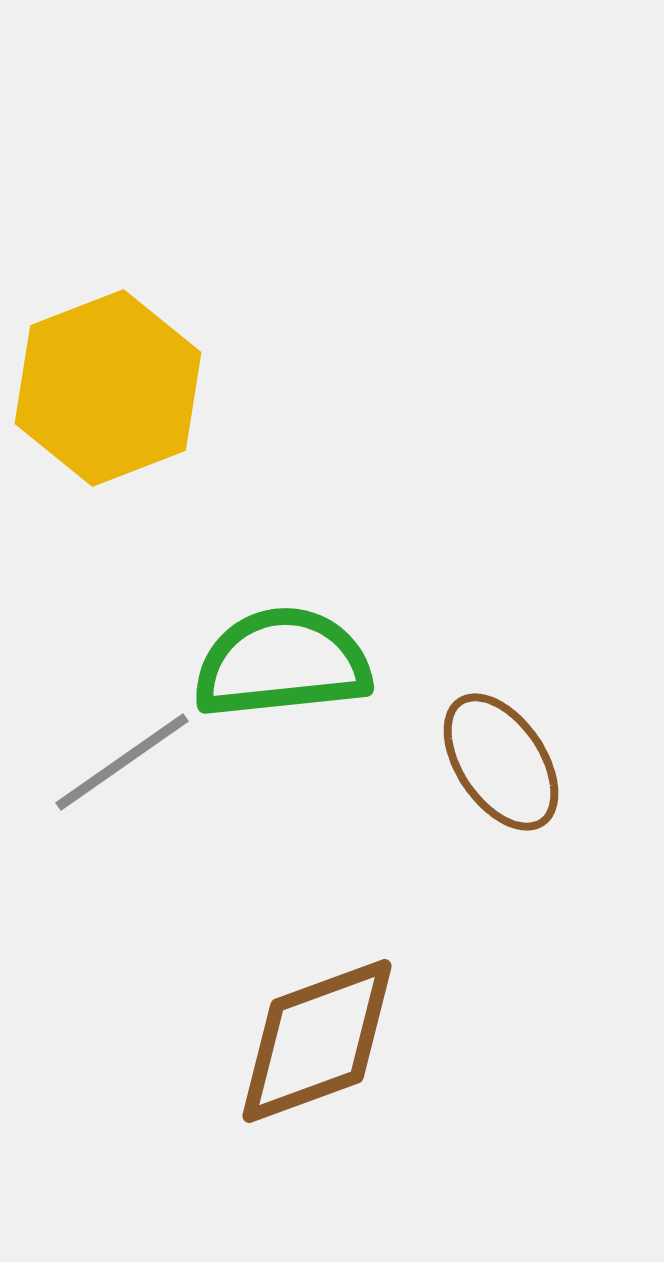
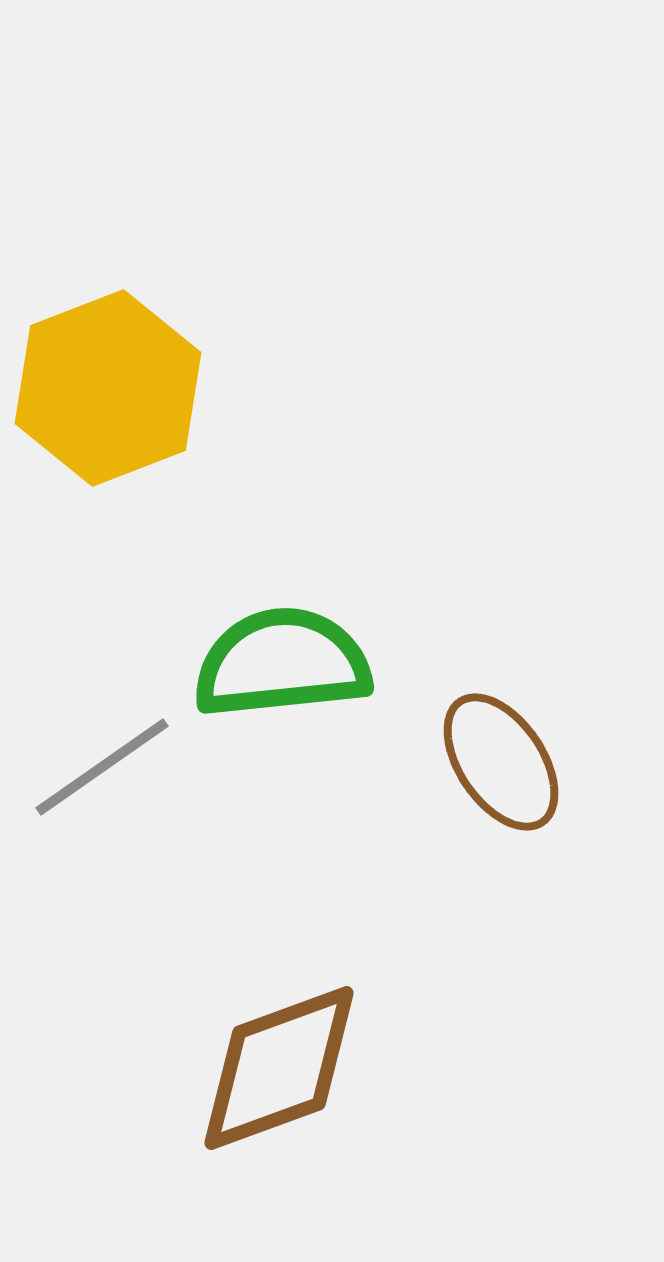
gray line: moved 20 px left, 5 px down
brown diamond: moved 38 px left, 27 px down
